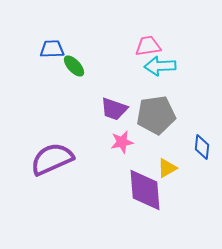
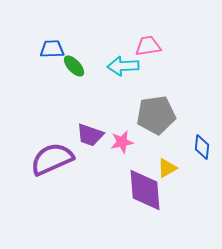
cyan arrow: moved 37 px left
purple trapezoid: moved 24 px left, 26 px down
